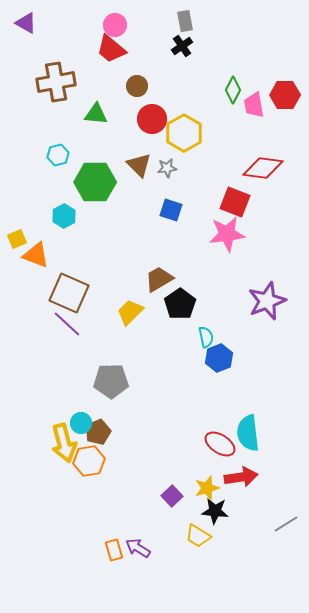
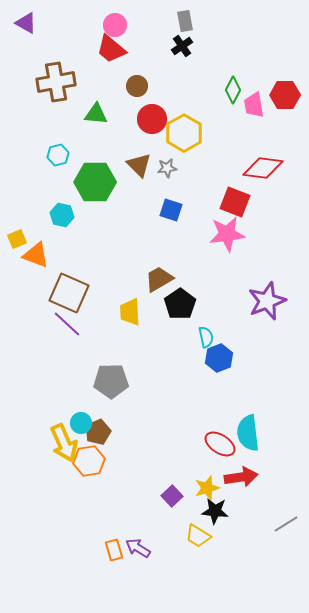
cyan hexagon at (64, 216): moved 2 px left, 1 px up; rotated 20 degrees counterclockwise
yellow trapezoid at (130, 312): rotated 48 degrees counterclockwise
yellow arrow at (64, 443): rotated 9 degrees counterclockwise
